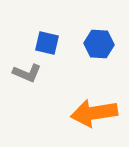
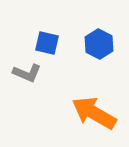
blue hexagon: rotated 24 degrees clockwise
orange arrow: rotated 39 degrees clockwise
